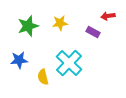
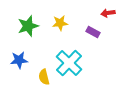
red arrow: moved 3 px up
yellow semicircle: moved 1 px right
